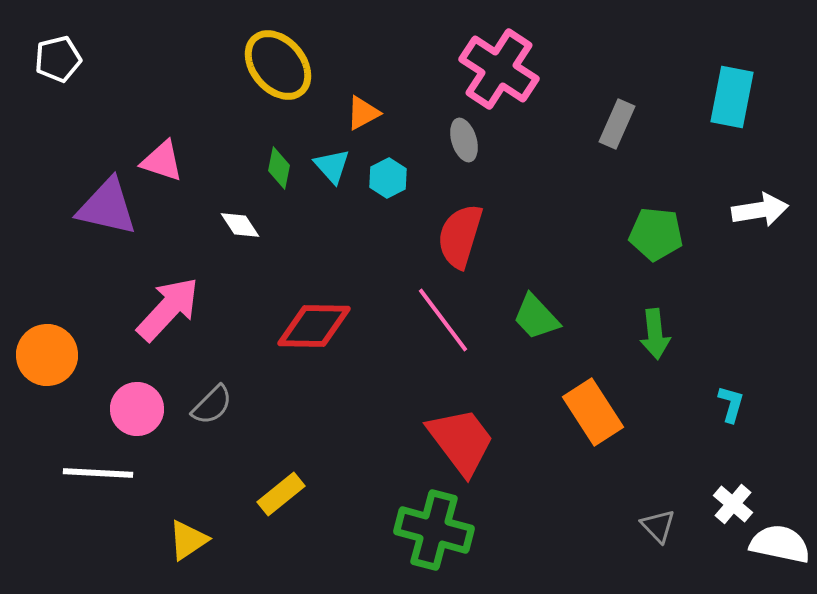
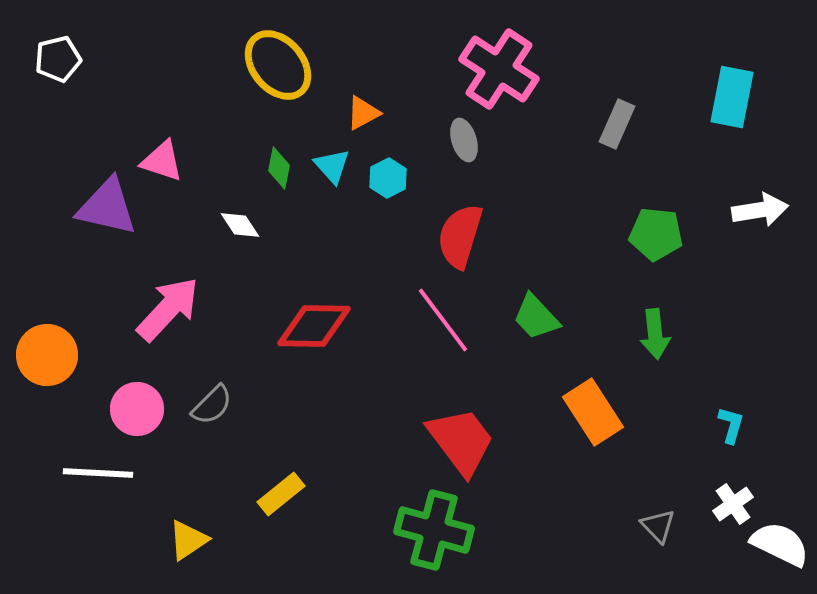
cyan L-shape: moved 21 px down
white cross: rotated 15 degrees clockwise
white semicircle: rotated 14 degrees clockwise
